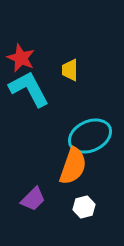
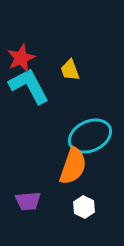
red star: rotated 24 degrees clockwise
yellow trapezoid: rotated 20 degrees counterclockwise
cyan L-shape: moved 3 px up
purple trapezoid: moved 5 px left, 2 px down; rotated 40 degrees clockwise
white hexagon: rotated 20 degrees counterclockwise
